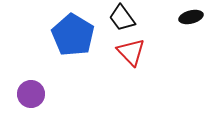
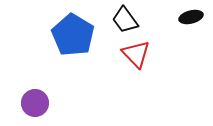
black trapezoid: moved 3 px right, 2 px down
red triangle: moved 5 px right, 2 px down
purple circle: moved 4 px right, 9 px down
